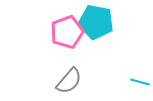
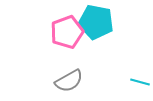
gray semicircle: rotated 20 degrees clockwise
